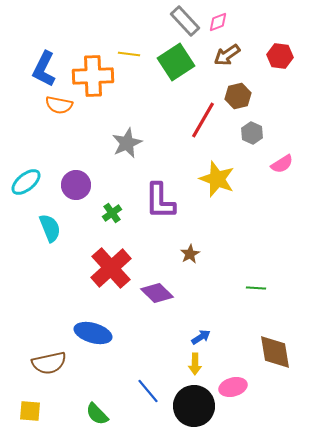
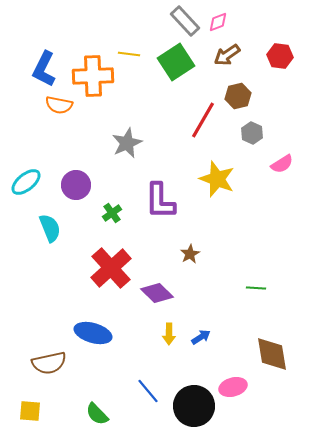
brown diamond: moved 3 px left, 2 px down
yellow arrow: moved 26 px left, 30 px up
